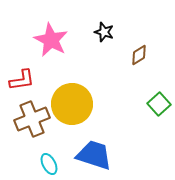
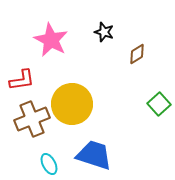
brown diamond: moved 2 px left, 1 px up
